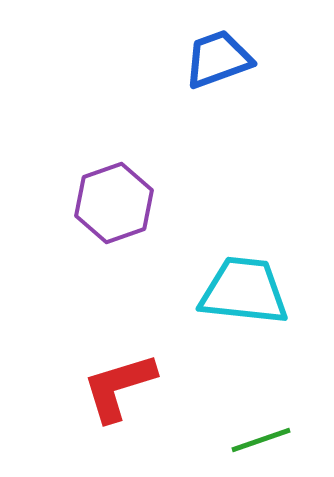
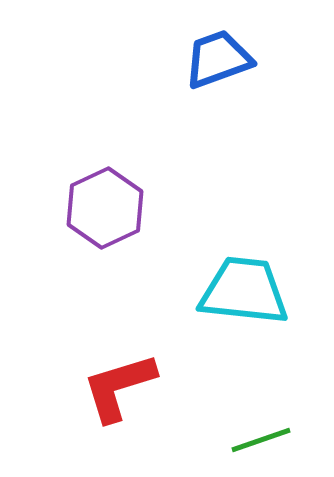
purple hexagon: moved 9 px left, 5 px down; rotated 6 degrees counterclockwise
